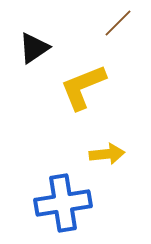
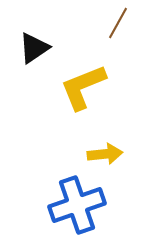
brown line: rotated 16 degrees counterclockwise
yellow arrow: moved 2 px left
blue cross: moved 14 px right, 2 px down; rotated 10 degrees counterclockwise
